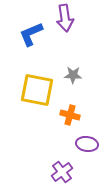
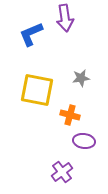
gray star: moved 8 px right, 3 px down; rotated 12 degrees counterclockwise
purple ellipse: moved 3 px left, 3 px up
